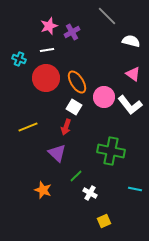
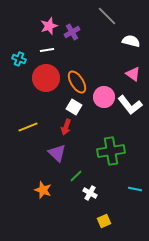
green cross: rotated 20 degrees counterclockwise
